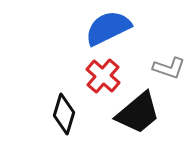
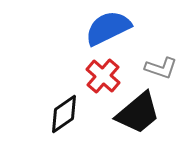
gray L-shape: moved 8 px left
black diamond: rotated 39 degrees clockwise
